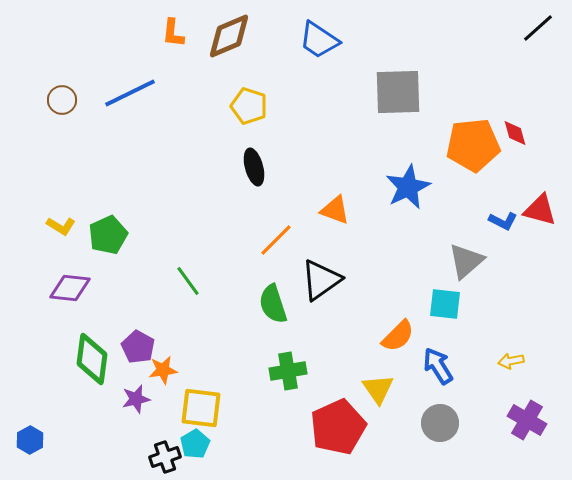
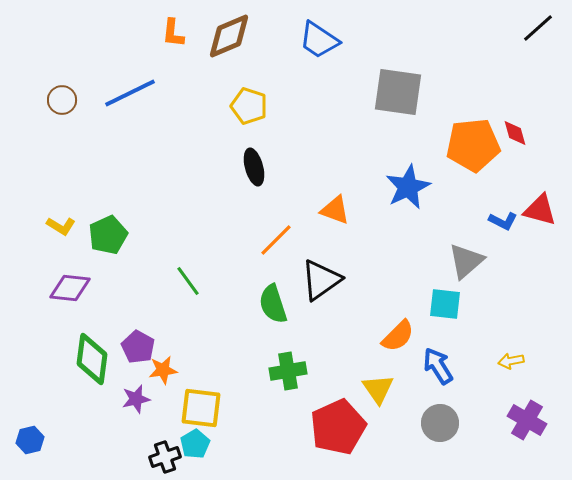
gray square: rotated 10 degrees clockwise
blue hexagon: rotated 16 degrees clockwise
